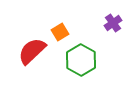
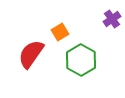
purple cross: moved 1 px left, 4 px up
red semicircle: moved 1 px left, 3 px down; rotated 12 degrees counterclockwise
